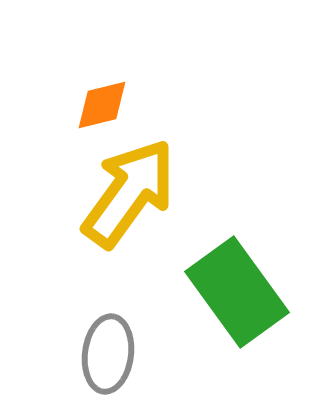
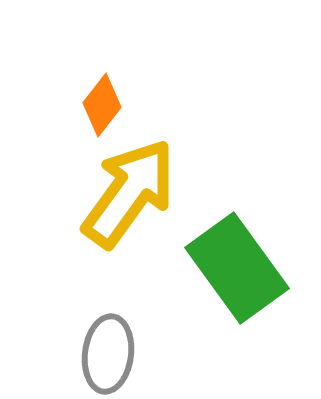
orange diamond: rotated 38 degrees counterclockwise
green rectangle: moved 24 px up
